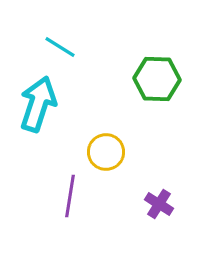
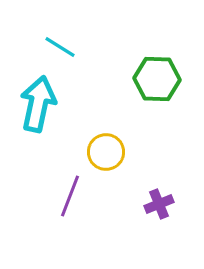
cyan arrow: rotated 6 degrees counterclockwise
purple line: rotated 12 degrees clockwise
purple cross: rotated 36 degrees clockwise
